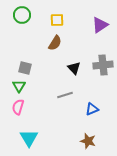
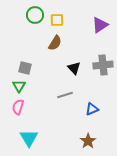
green circle: moved 13 px right
brown star: rotated 21 degrees clockwise
